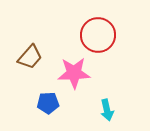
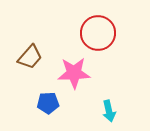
red circle: moved 2 px up
cyan arrow: moved 2 px right, 1 px down
